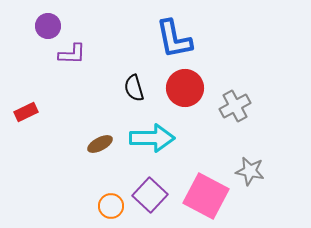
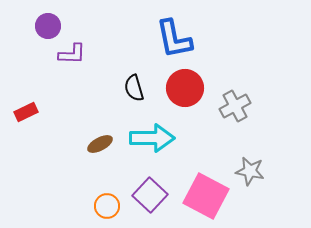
orange circle: moved 4 px left
